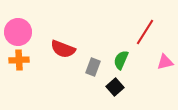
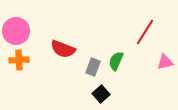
pink circle: moved 2 px left, 1 px up
green semicircle: moved 5 px left, 1 px down
black square: moved 14 px left, 7 px down
